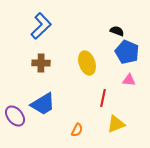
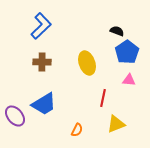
blue pentagon: rotated 15 degrees clockwise
brown cross: moved 1 px right, 1 px up
blue trapezoid: moved 1 px right
